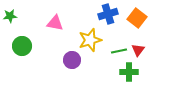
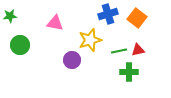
green circle: moved 2 px left, 1 px up
red triangle: rotated 40 degrees clockwise
